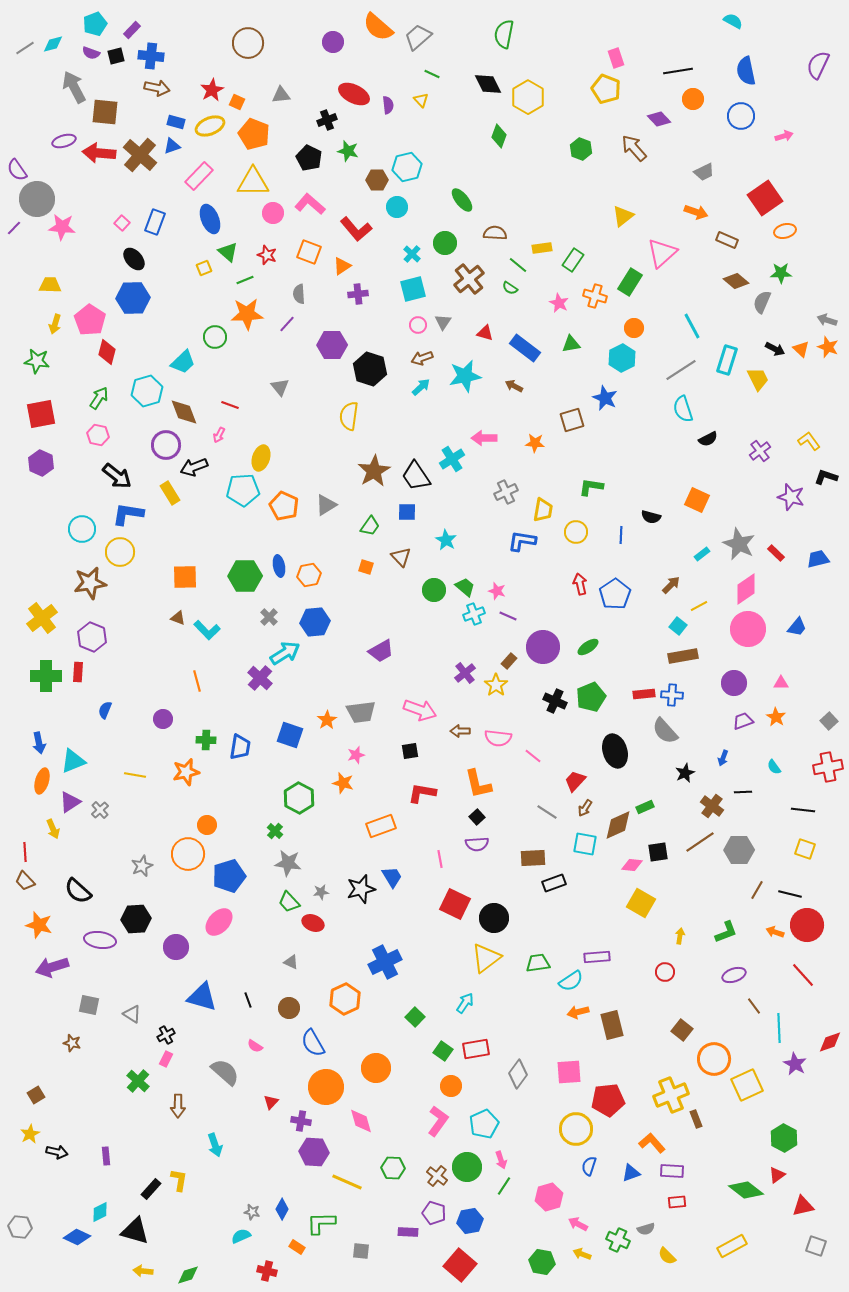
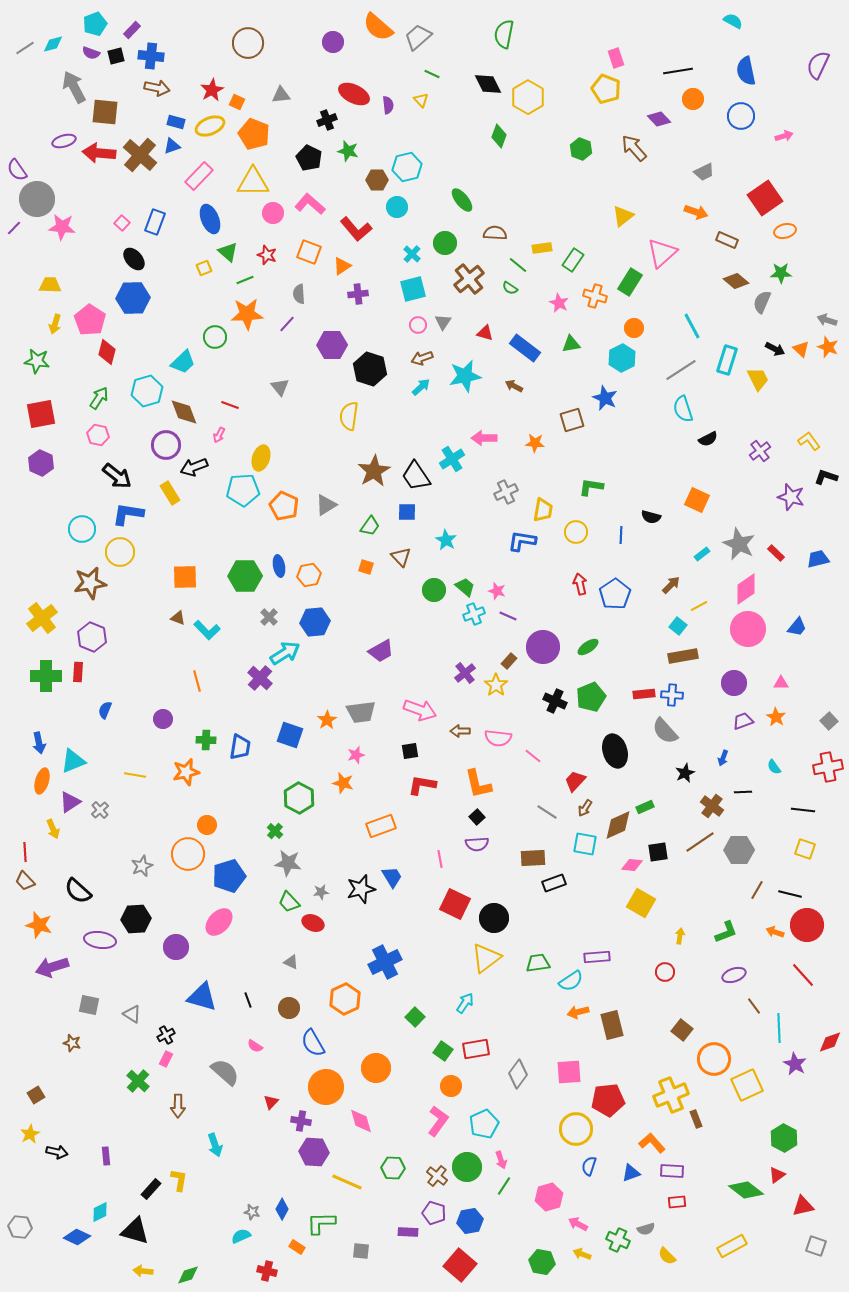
red L-shape at (422, 793): moved 8 px up
